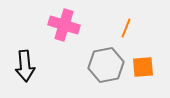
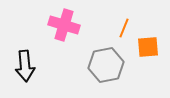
orange line: moved 2 px left
orange square: moved 5 px right, 20 px up
